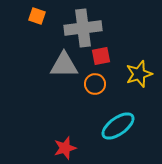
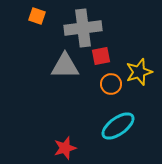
gray triangle: moved 1 px right, 1 px down
yellow star: moved 2 px up
orange circle: moved 16 px right
